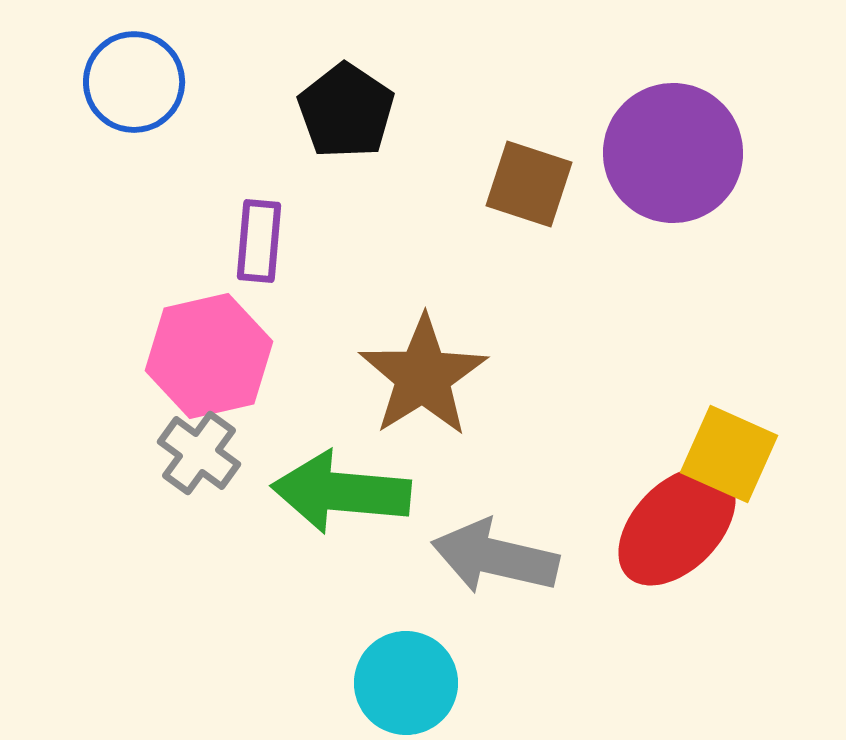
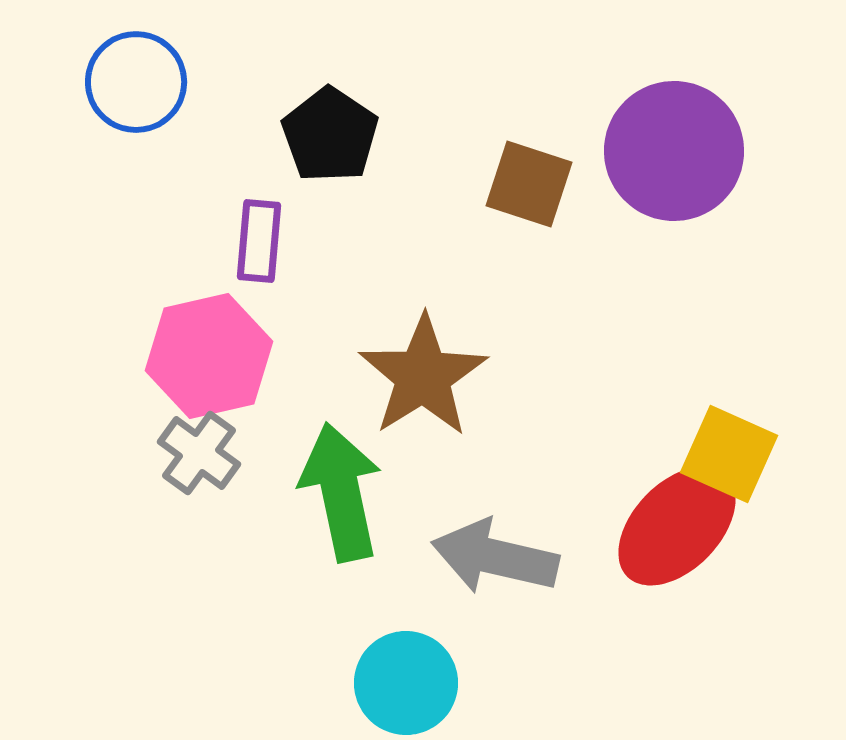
blue circle: moved 2 px right
black pentagon: moved 16 px left, 24 px down
purple circle: moved 1 px right, 2 px up
green arrow: rotated 73 degrees clockwise
